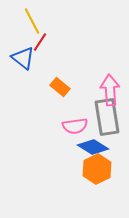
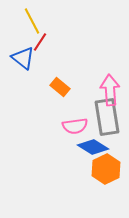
orange hexagon: moved 9 px right
